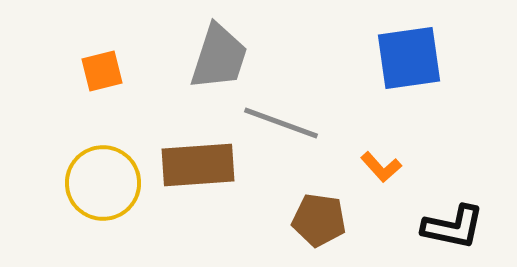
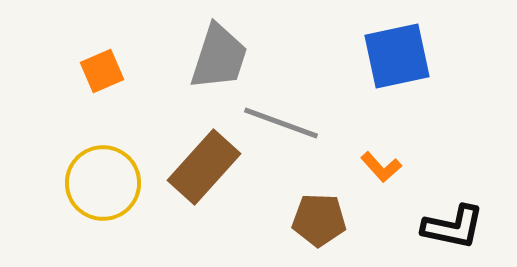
blue square: moved 12 px left, 2 px up; rotated 4 degrees counterclockwise
orange square: rotated 9 degrees counterclockwise
brown rectangle: moved 6 px right, 2 px down; rotated 44 degrees counterclockwise
brown pentagon: rotated 6 degrees counterclockwise
